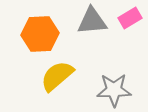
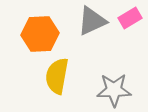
gray triangle: rotated 20 degrees counterclockwise
yellow semicircle: rotated 39 degrees counterclockwise
